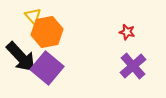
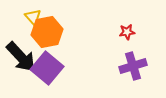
yellow triangle: moved 1 px down
red star: rotated 21 degrees counterclockwise
purple cross: rotated 24 degrees clockwise
